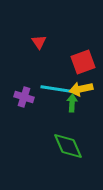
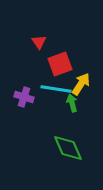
red square: moved 23 px left, 2 px down
yellow arrow: moved 5 px up; rotated 135 degrees clockwise
green arrow: rotated 18 degrees counterclockwise
green diamond: moved 2 px down
